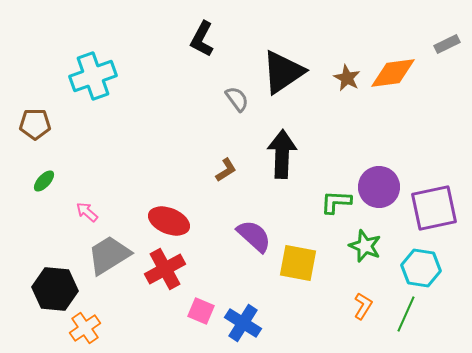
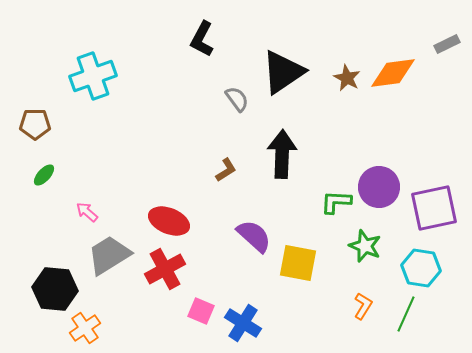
green ellipse: moved 6 px up
